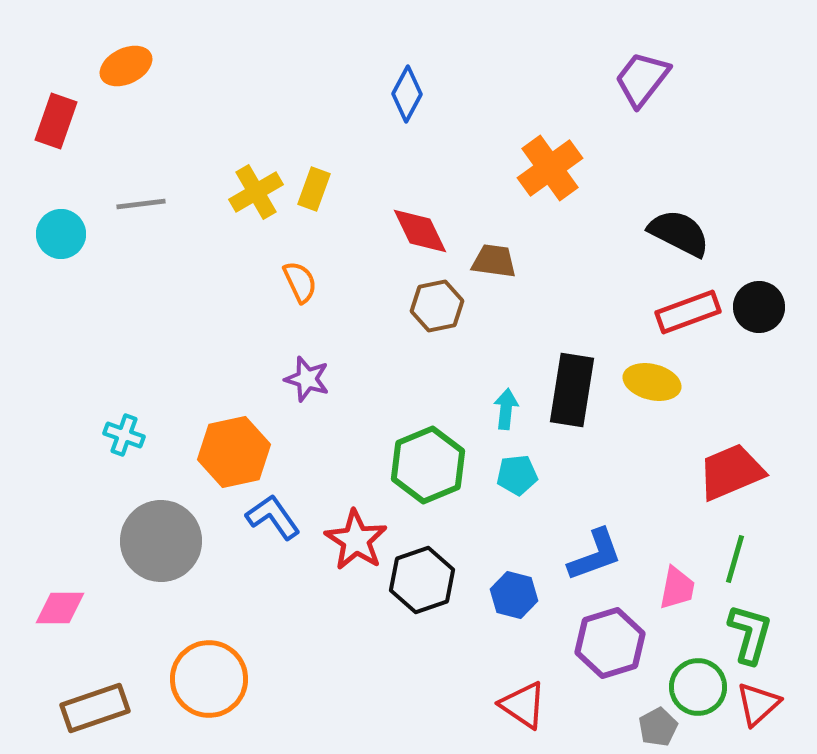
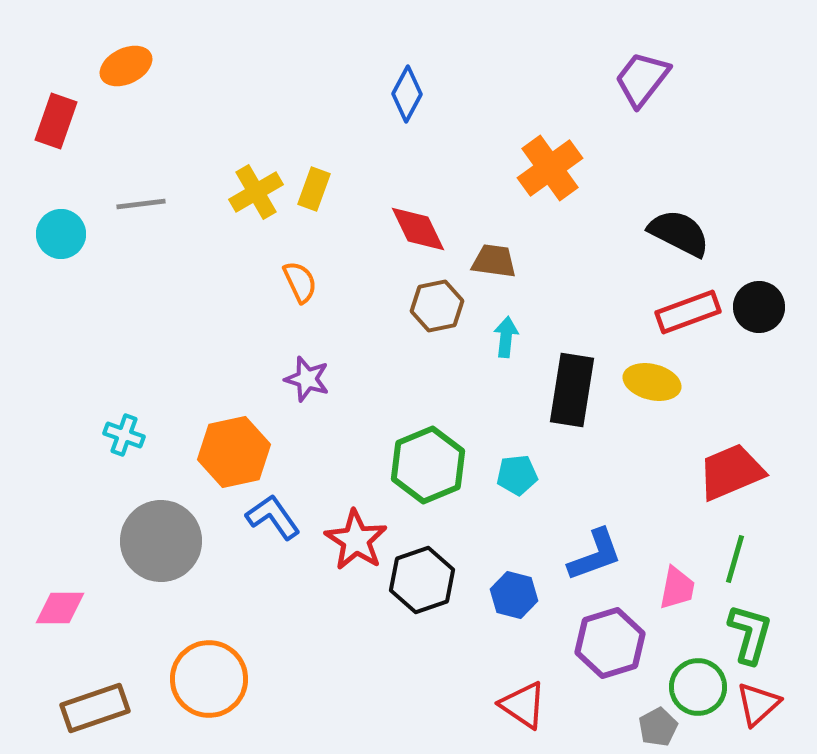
red diamond at (420, 231): moved 2 px left, 2 px up
cyan arrow at (506, 409): moved 72 px up
